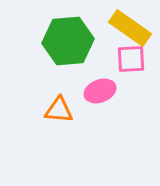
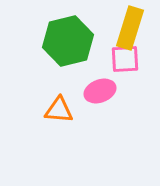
yellow rectangle: rotated 72 degrees clockwise
green hexagon: rotated 9 degrees counterclockwise
pink square: moved 6 px left
